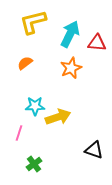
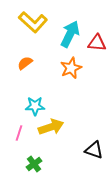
yellow L-shape: rotated 124 degrees counterclockwise
yellow arrow: moved 7 px left, 10 px down
